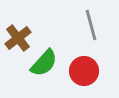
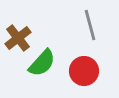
gray line: moved 1 px left
green semicircle: moved 2 px left
